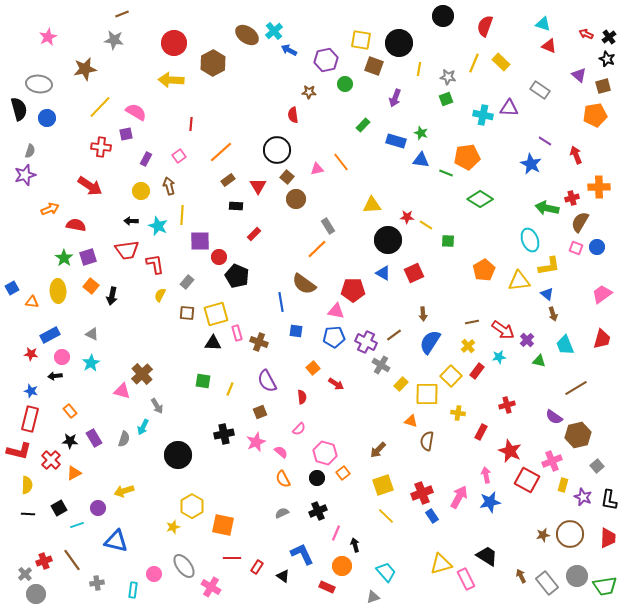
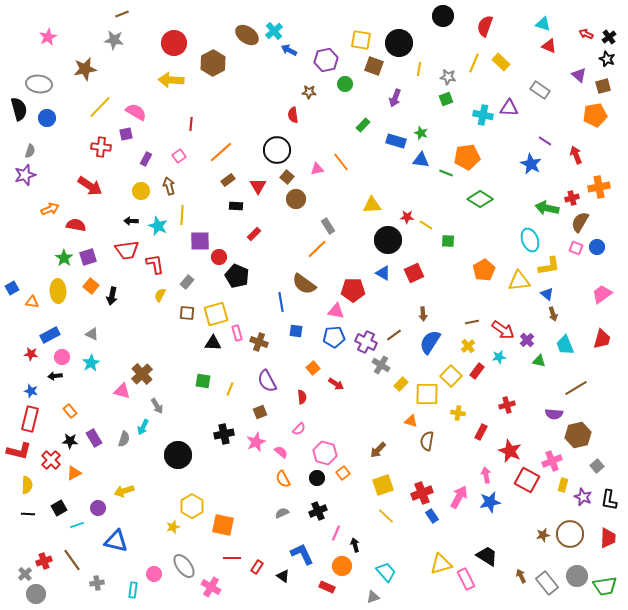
orange cross at (599, 187): rotated 10 degrees counterclockwise
purple semicircle at (554, 417): moved 3 px up; rotated 30 degrees counterclockwise
